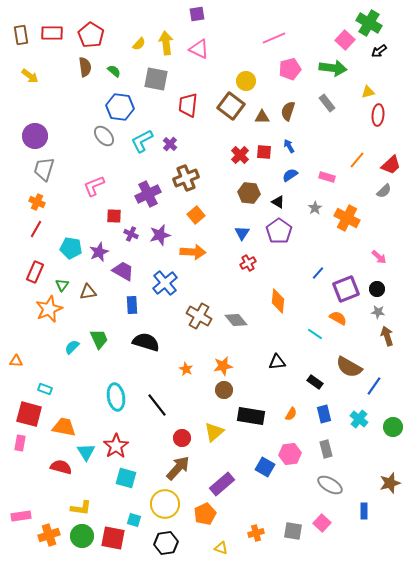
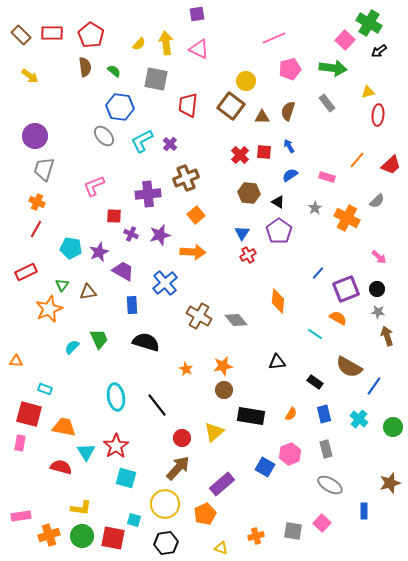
brown rectangle at (21, 35): rotated 36 degrees counterclockwise
gray semicircle at (384, 191): moved 7 px left, 10 px down
purple cross at (148, 194): rotated 20 degrees clockwise
red cross at (248, 263): moved 8 px up
red rectangle at (35, 272): moved 9 px left; rotated 40 degrees clockwise
pink hexagon at (290, 454): rotated 15 degrees counterclockwise
orange cross at (256, 533): moved 3 px down
